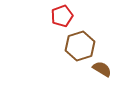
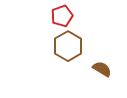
brown hexagon: moved 12 px left; rotated 12 degrees counterclockwise
